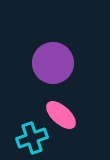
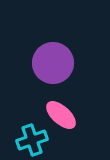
cyan cross: moved 2 px down
